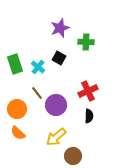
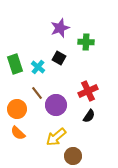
black semicircle: rotated 32 degrees clockwise
